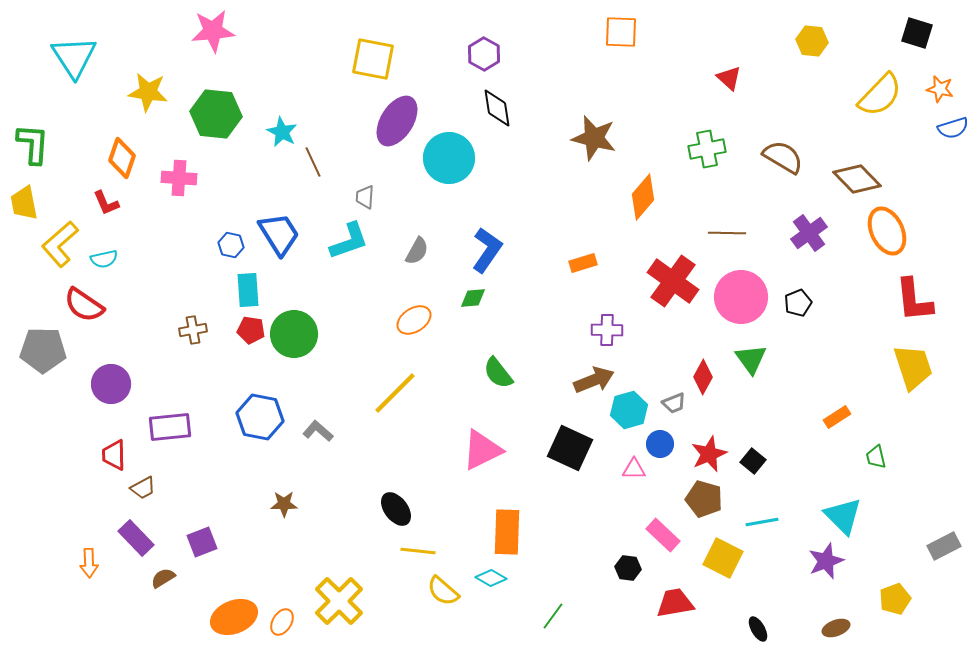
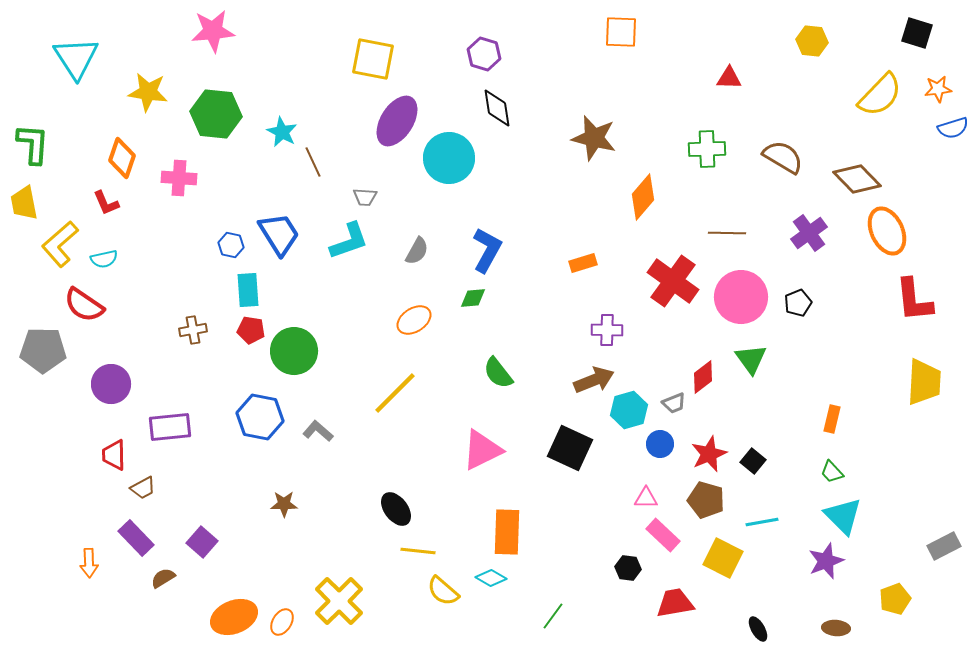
purple hexagon at (484, 54): rotated 12 degrees counterclockwise
cyan triangle at (74, 57): moved 2 px right, 1 px down
red triangle at (729, 78): rotated 40 degrees counterclockwise
orange star at (940, 89): moved 2 px left; rotated 20 degrees counterclockwise
green cross at (707, 149): rotated 9 degrees clockwise
gray trapezoid at (365, 197): rotated 90 degrees counterclockwise
blue L-shape at (487, 250): rotated 6 degrees counterclockwise
green circle at (294, 334): moved 17 px down
yellow trapezoid at (913, 367): moved 11 px right, 15 px down; rotated 21 degrees clockwise
red diamond at (703, 377): rotated 24 degrees clockwise
orange rectangle at (837, 417): moved 5 px left, 2 px down; rotated 44 degrees counterclockwise
green trapezoid at (876, 457): moved 44 px left, 15 px down; rotated 30 degrees counterclockwise
pink triangle at (634, 469): moved 12 px right, 29 px down
brown pentagon at (704, 499): moved 2 px right, 1 px down
purple square at (202, 542): rotated 28 degrees counterclockwise
brown ellipse at (836, 628): rotated 24 degrees clockwise
